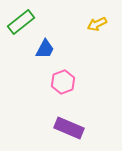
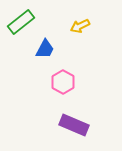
yellow arrow: moved 17 px left, 2 px down
pink hexagon: rotated 10 degrees counterclockwise
purple rectangle: moved 5 px right, 3 px up
